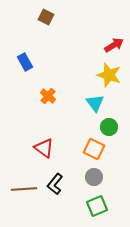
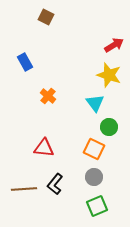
red triangle: rotated 30 degrees counterclockwise
